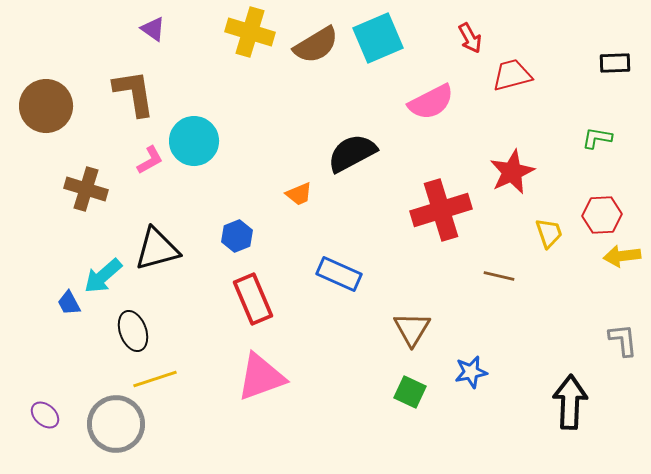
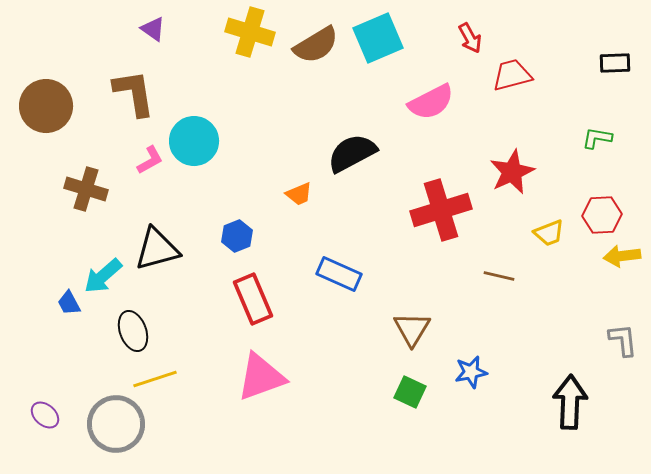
yellow trapezoid: rotated 88 degrees clockwise
